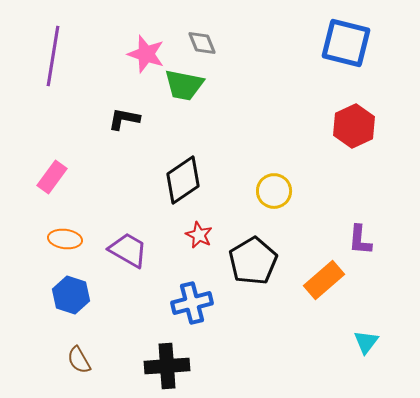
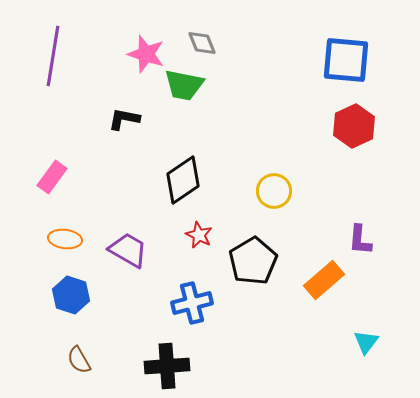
blue square: moved 17 px down; rotated 9 degrees counterclockwise
